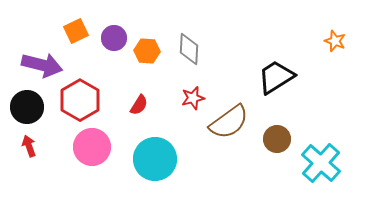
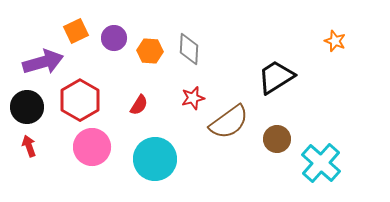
orange hexagon: moved 3 px right
purple arrow: moved 1 px right, 3 px up; rotated 30 degrees counterclockwise
